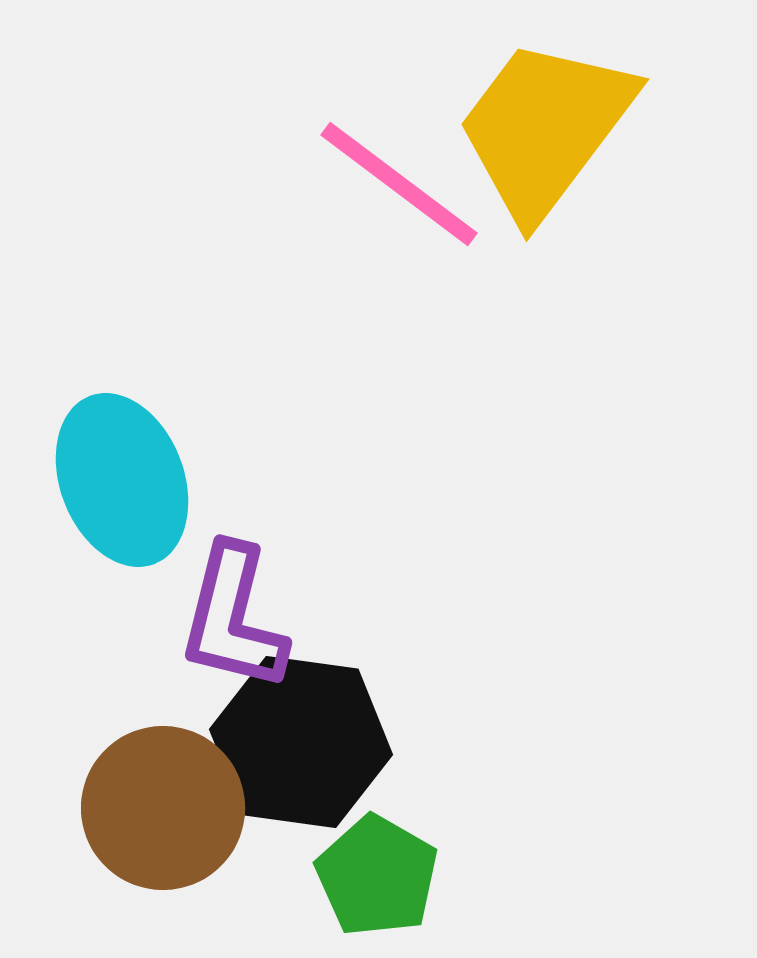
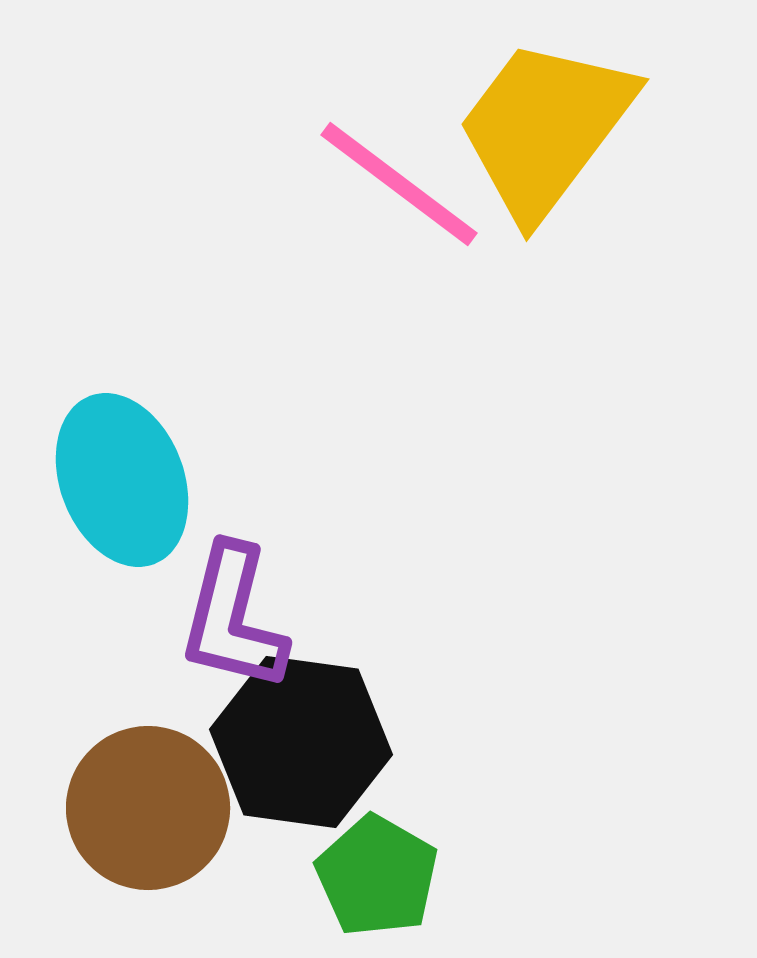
brown circle: moved 15 px left
